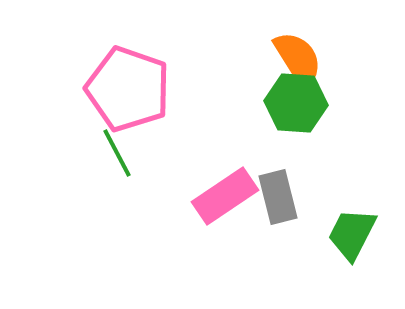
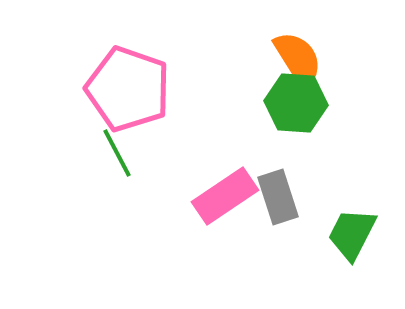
gray rectangle: rotated 4 degrees counterclockwise
